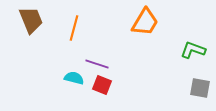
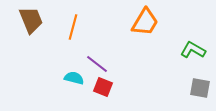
orange line: moved 1 px left, 1 px up
green L-shape: rotated 10 degrees clockwise
purple line: rotated 20 degrees clockwise
red square: moved 1 px right, 2 px down
